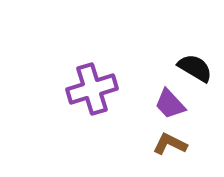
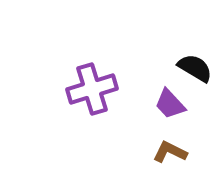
brown L-shape: moved 8 px down
